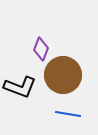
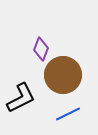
black L-shape: moved 1 px right, 11 px down; rotated 48 degrees counterclockwise
blue line: rotated 35 degrees counterclockwise
